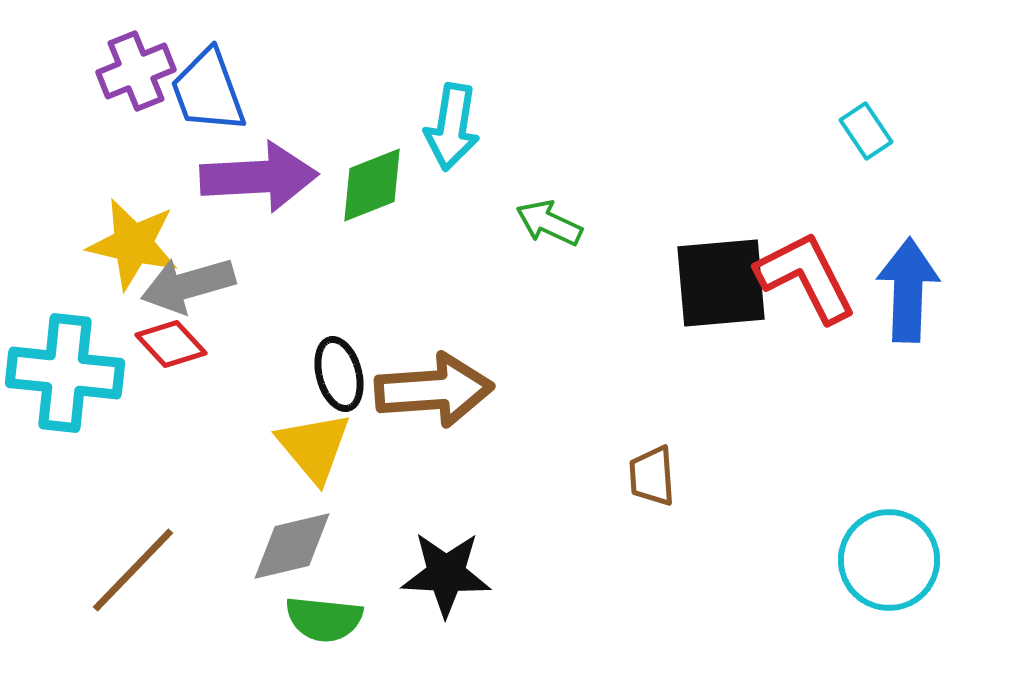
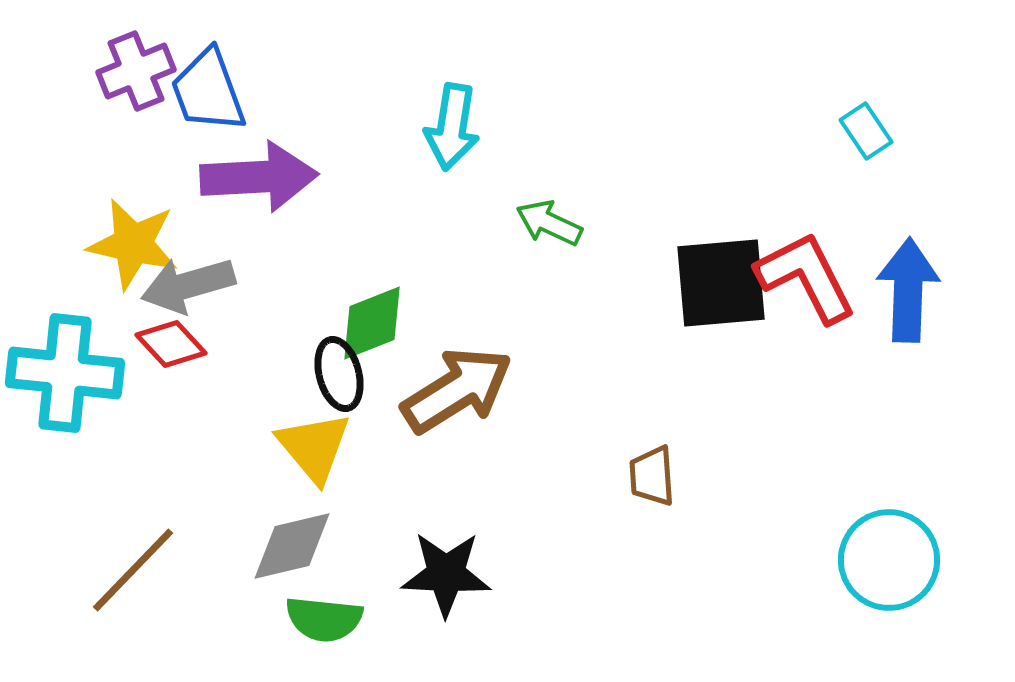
green diamond: moved 138 px down
brown arrow: moved 23 px right; rotated 28 degrees counterclockwise
